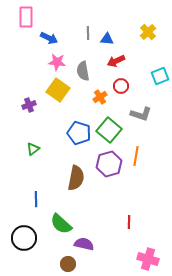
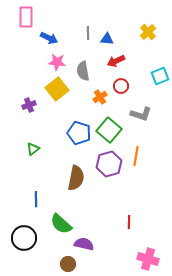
yellow square: moved 1 px left, 1 px up; rotated 15 degrees clockwise
